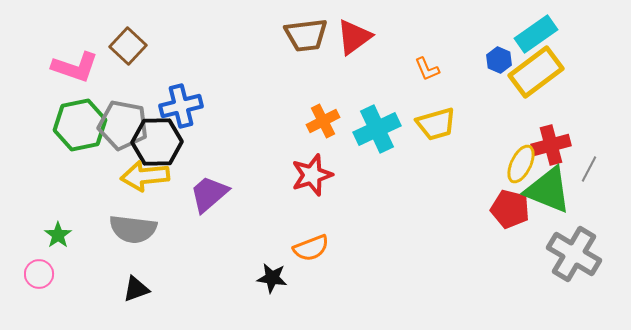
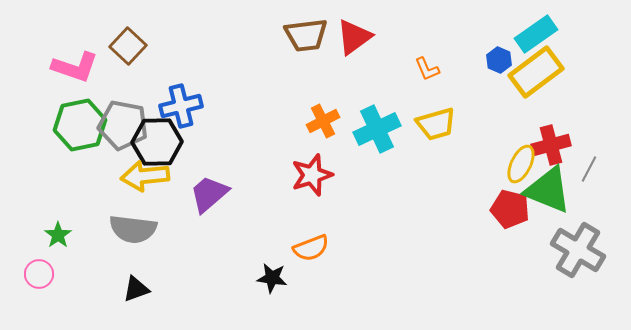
gray cross: moved 4 px right, 4 px up
